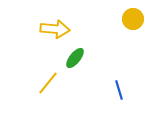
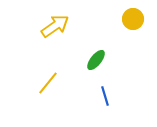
yellow arrow: moved 3 px up; rotated 40 degrees counterclockwise
green ellipse: moved 21 px right, 2 px down
blue line: moved 14 px left, 6 px down
